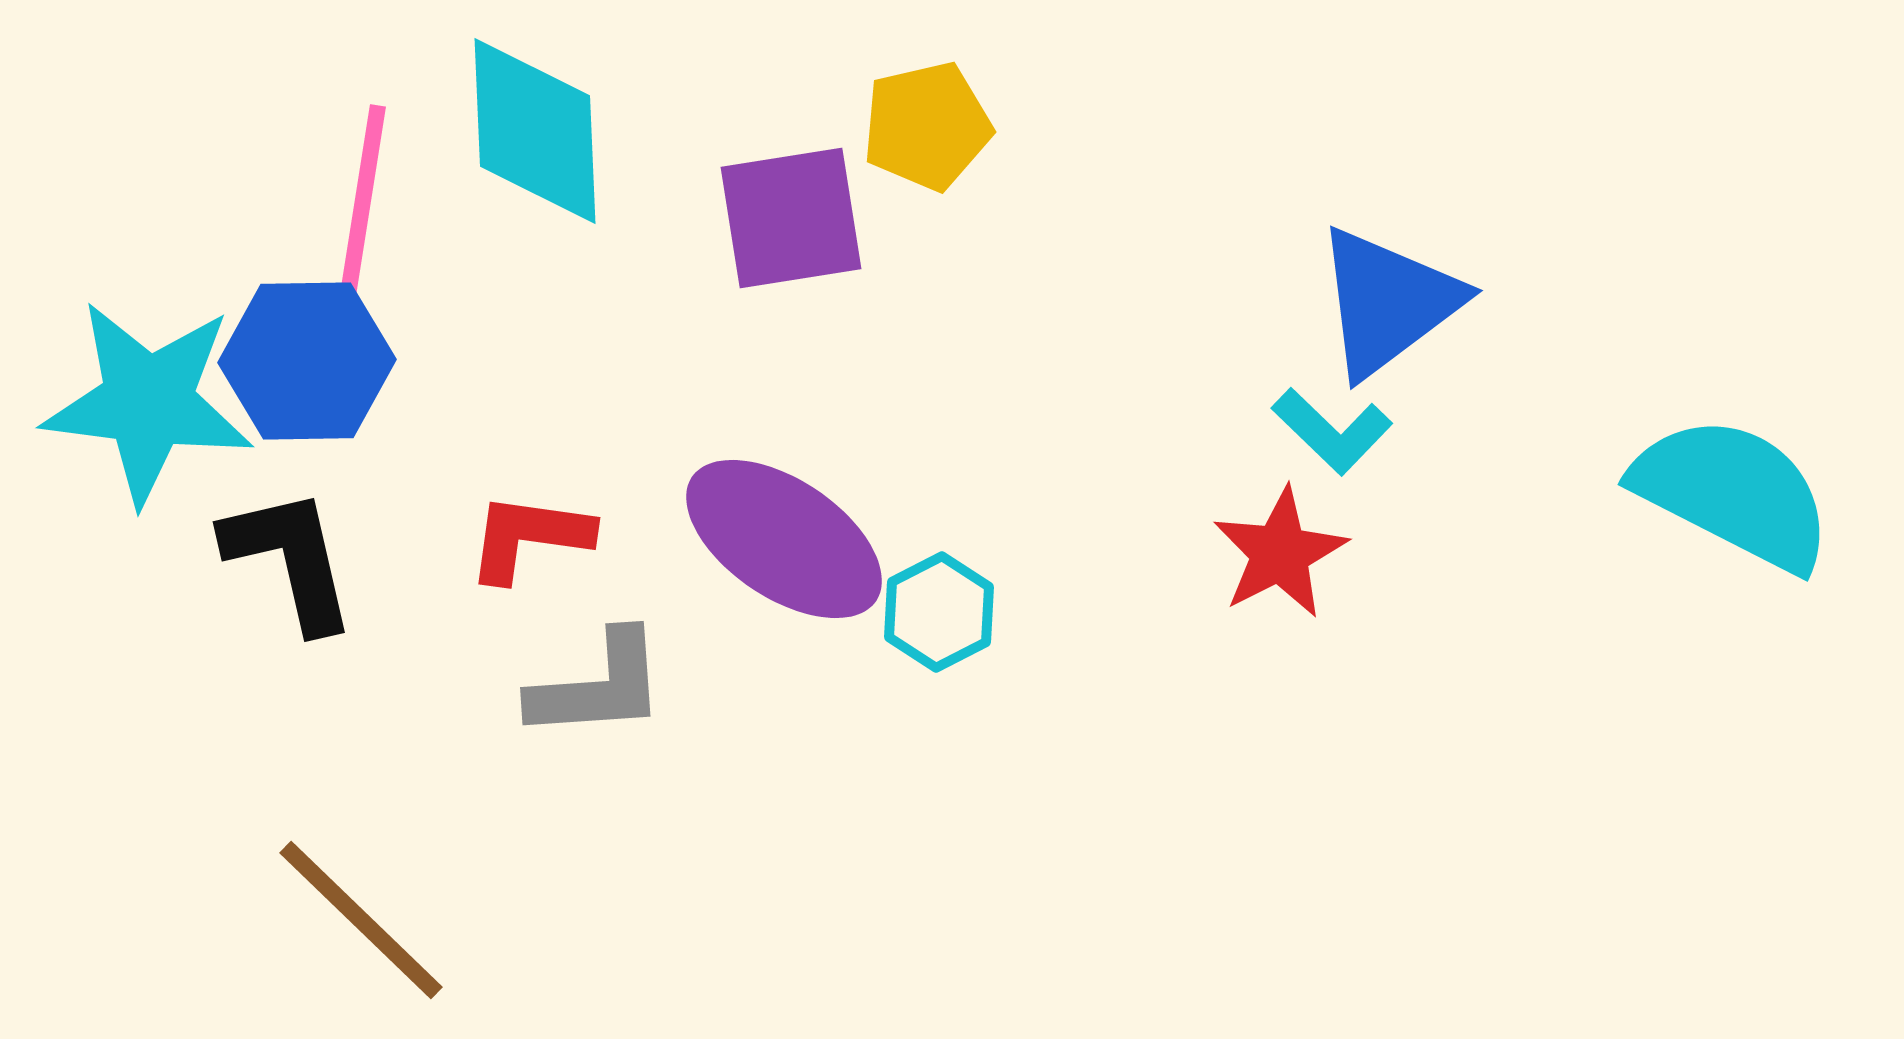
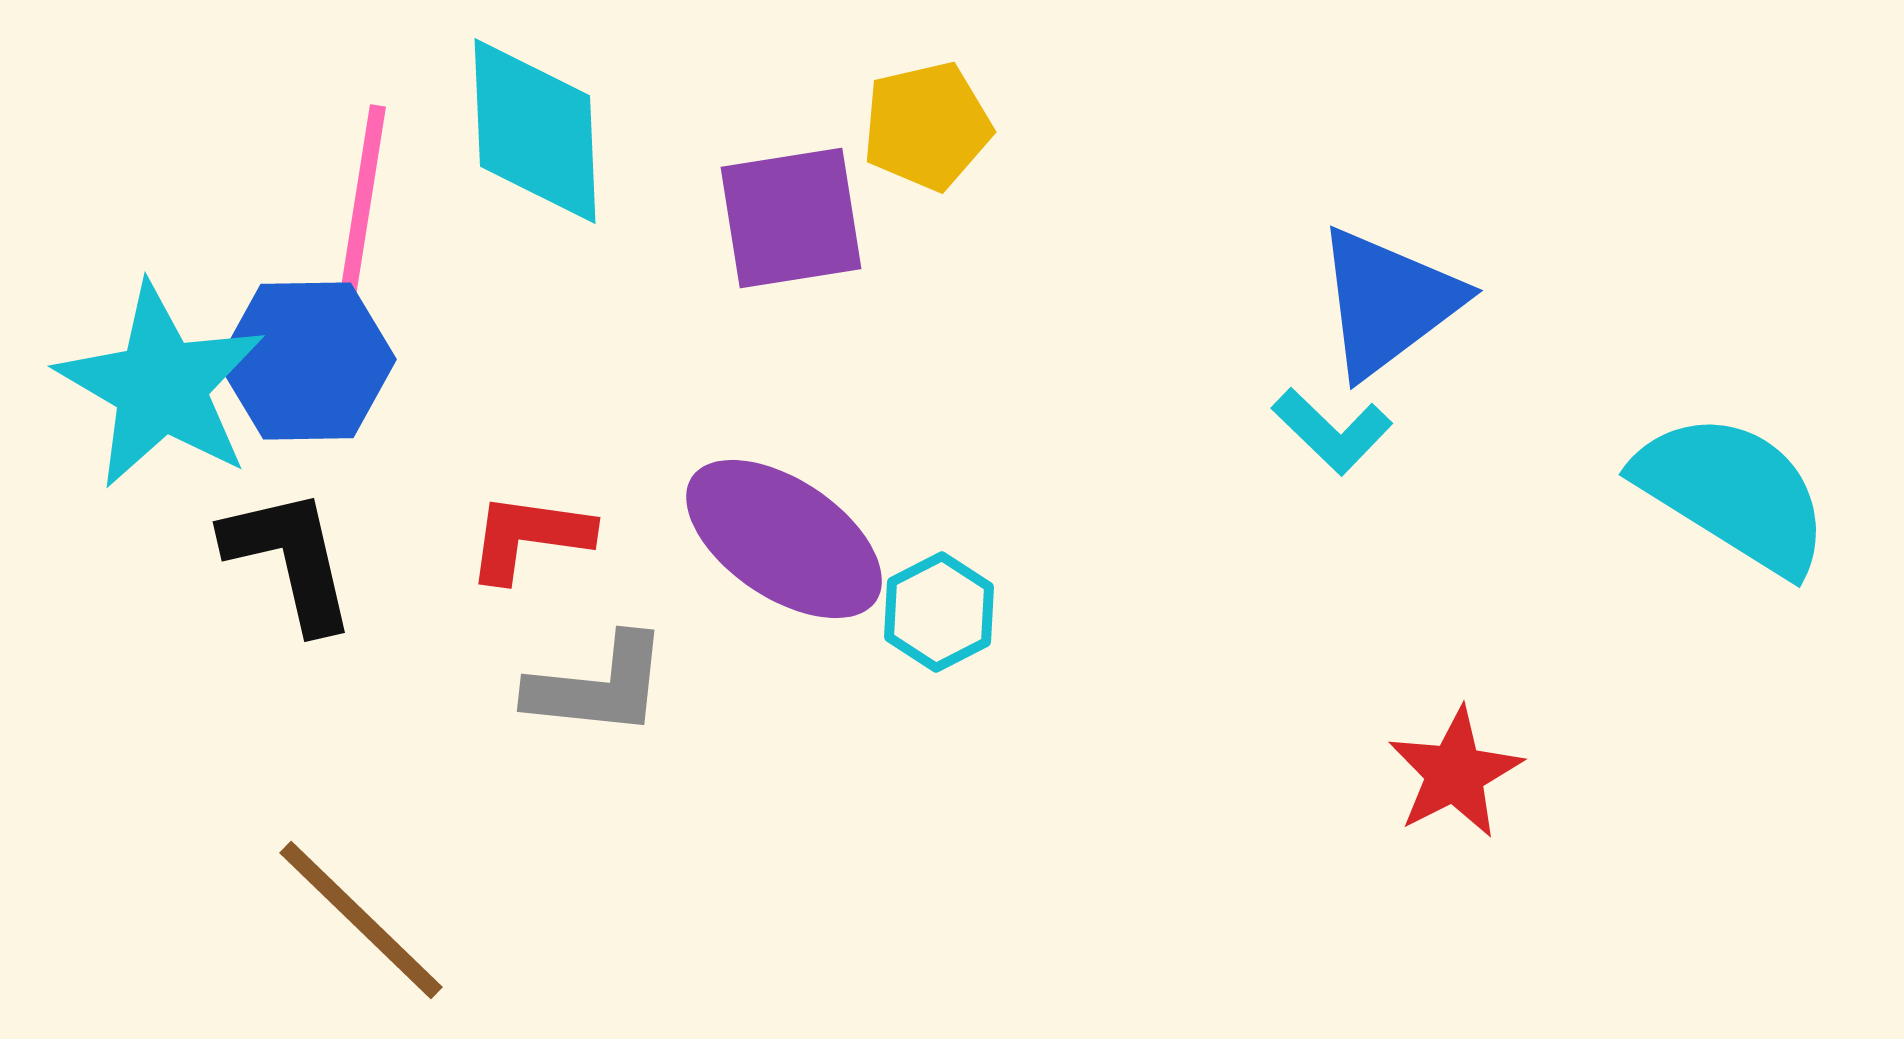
cyan star: moved 13 px right, 16 px up; rotated 23 degrees clockwise
cyan semicircle: rotated 5 degrees clockwise
red star: moved 175 px right, 220 px down
gray L-shape: rotated 10 degrees clockwise
